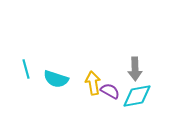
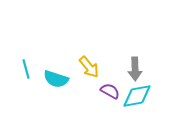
yellow arrow: moved 4 px left, 16 px up; rotated 150 degrees clockwise
